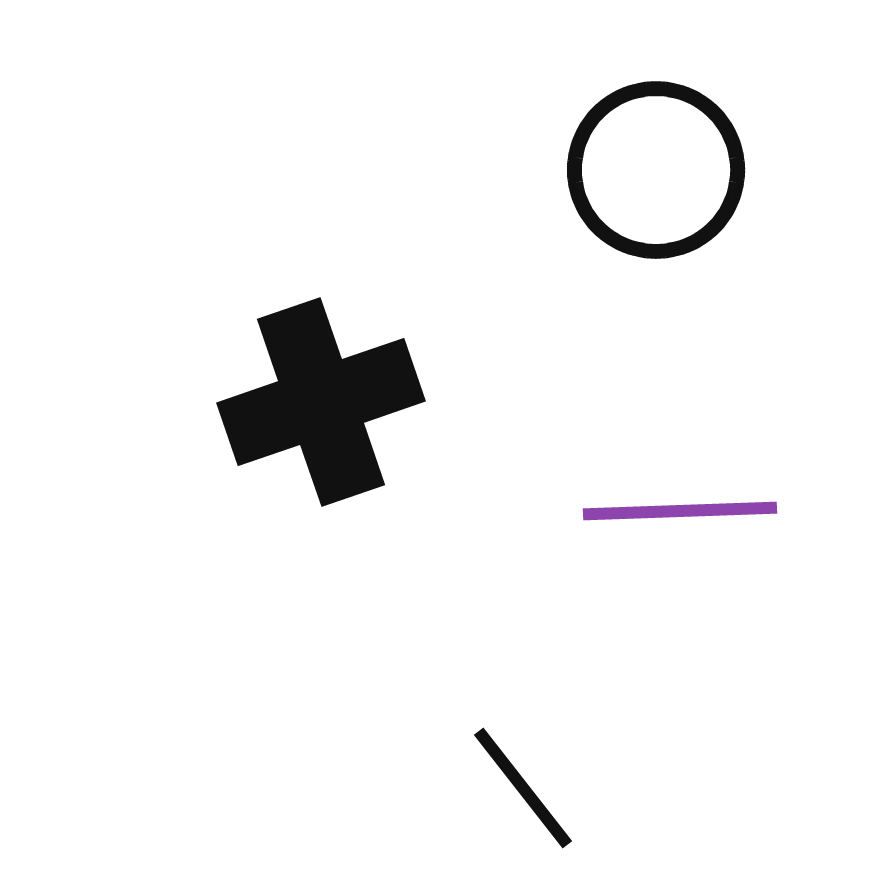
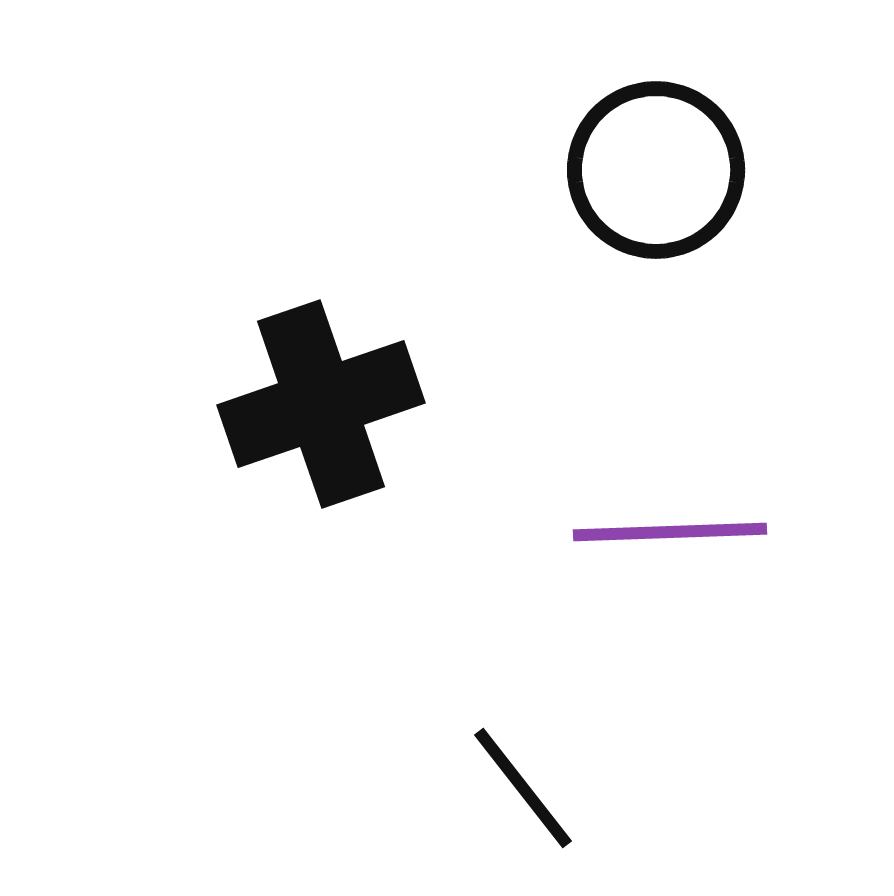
black cross: moved 2 px down
purple line: moved 10 px left, 21 px down
